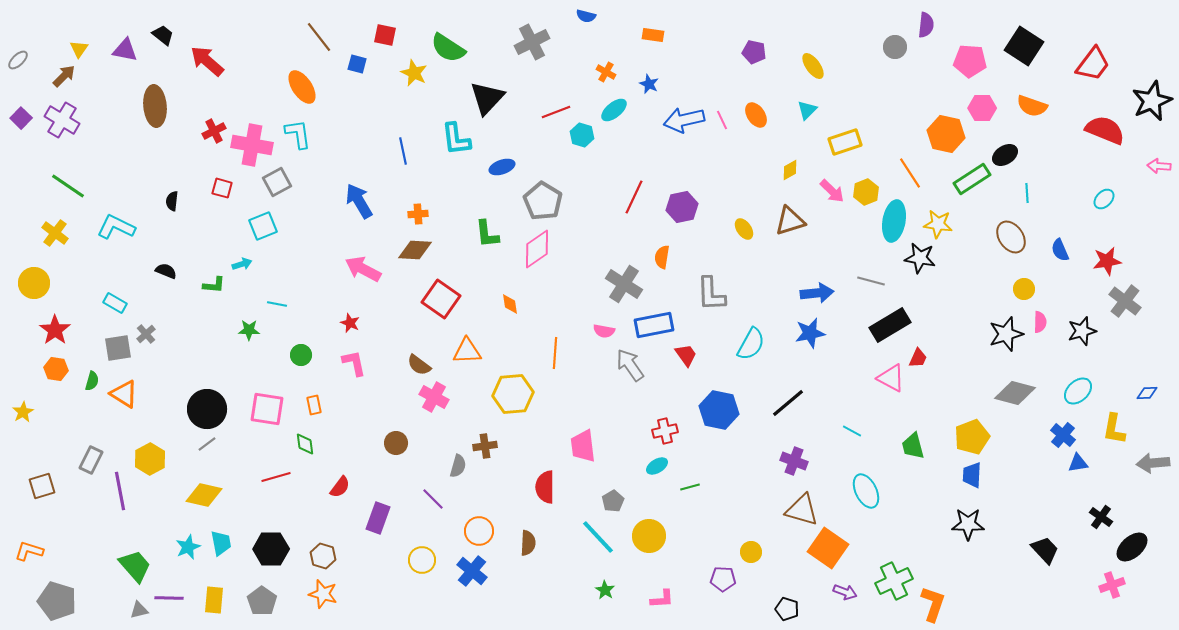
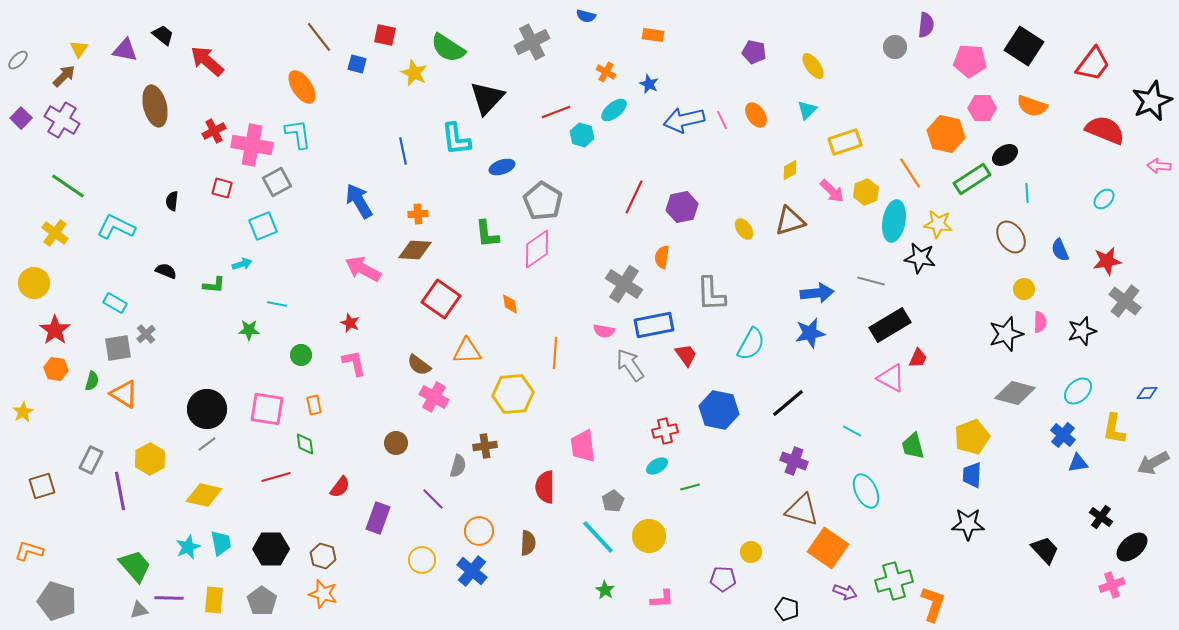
brown ellipse at (155, 106): rotated 9 degrees counterclockwise
gray arrow at (1153, 463): rotated 24 degrees counterclockwise
green cross at (894, 581): rotated 9 degrees clockwise
